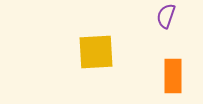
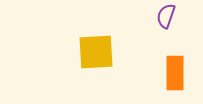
orange rectangle: moved 2 px right, 3 px up
